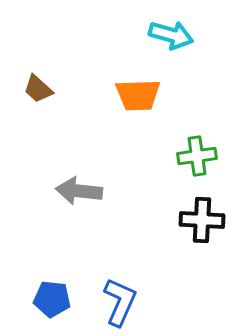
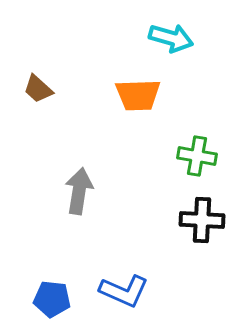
cyan arrow: moved 3 px down
green cross: rotated 18 degrees clockwise
gray arrow: rotated 93 degrees clockwise
blue L-shape: moved 4 px right, 11 px up; rotated 90 degrees clockwise
